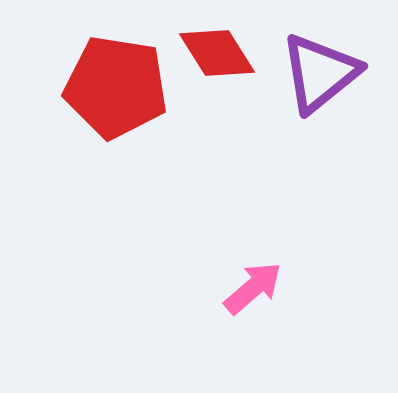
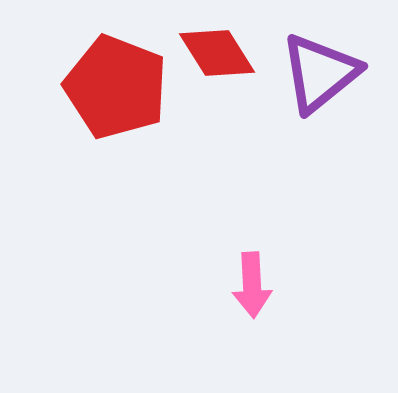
red pentagon: rotated 12 degrees clockwise
pink arrow: moved 1 px left, 3 px up; rotated 128 degrees clockwise
